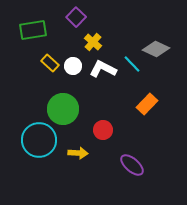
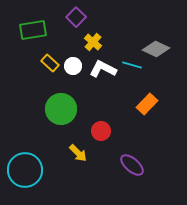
cyan line: moved 1 px down; rotated 30 degrees counterclockwise
green circle: moved 2 px left
red circle: moved 2 px left, 1 px down
cyan circle: moved 14 px left, 30 px down
yellow arrow: rotated 42 degrees clockwise
